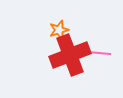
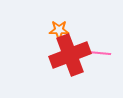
orange star: rotated 18 degrees clockwise
